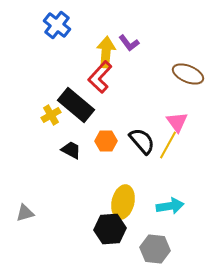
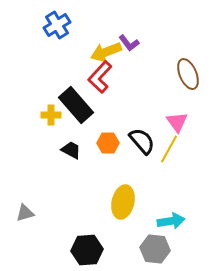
blue cross: rotated 20 degrees clockwise
yellow arrow: rotated 116 degrees counterclockwise
brown ellipse: rotated 44 degrees clockwise
black rectangle: rotated 9 degrees clockwise
yellow cross: rotated 30 degrees clockwise
orange hexagon: moved 2 px right, 2 px down
yellow line: moved 1 px right, 4 px down
cyan arrow: moved 1 px right, 15 px down
black hexagon: moved 23 px left, 21 px down
